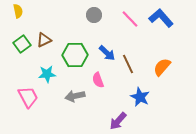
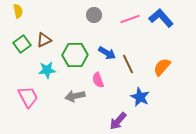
pink line: rotated 66 degrees counterclockwise
blue arrow: rotated 12 degrees counterclockwise
cyan star: moved 4 px up
